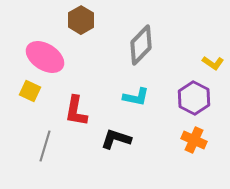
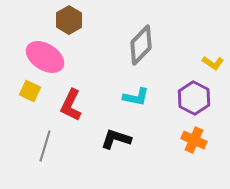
brown hexagon: moved 12 px left
red L-shape: moved 5 px left, 6 px up; rotated 16 degrees clockwise
